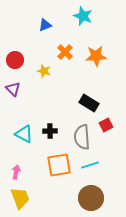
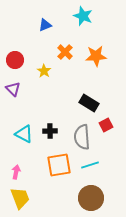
yellow star: rotated 16 degrees clockwise
